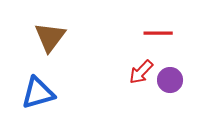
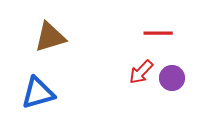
brown triangle: rotated 36 degrees clockwise
purple circle: moved 2 px right, 2 px up
